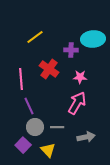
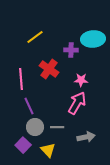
pink star: moved 1 px right, 3 px down
